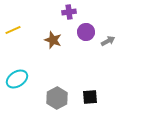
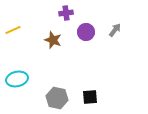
purple cross: moved 3 px left, 1 px down
gray arrow: moved 7 px right, 11 px up; rotated 24 degrees counterclockwise
cyan ellipse: rotated 20 degrees clockwise
gray hexagon: rotated 20 degrees counterclockwise
